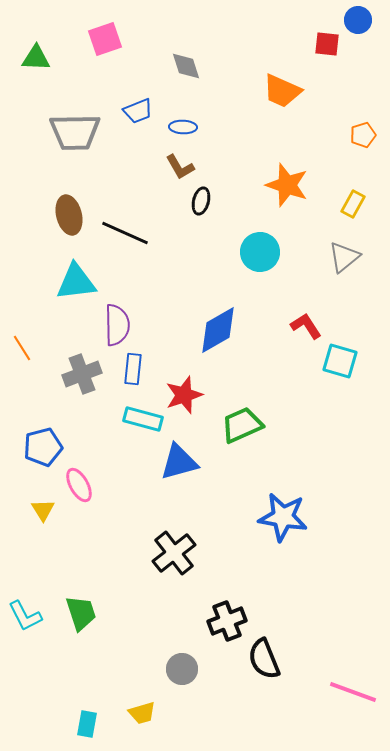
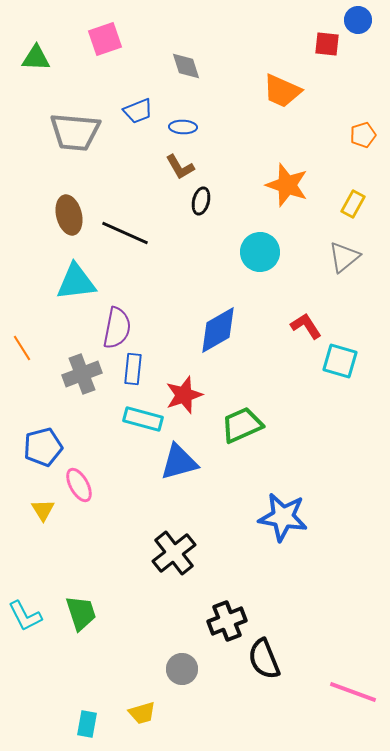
gray trapezoid at (75, 132): rotated 6 degrees clockwise
purple semicircle at (117, 325): moved 3 px down; rotated 12 degrees clockwise
